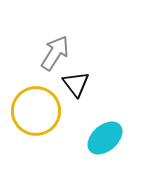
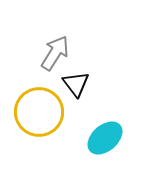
yellow circle: moved 3 px right, 1 px down
